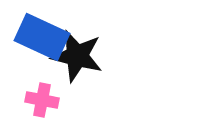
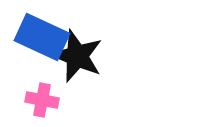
black star: rotated 8 degrees clockwise
